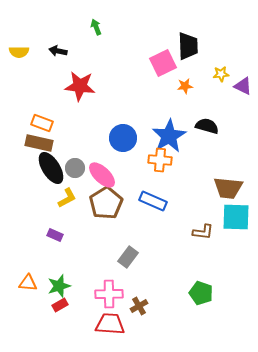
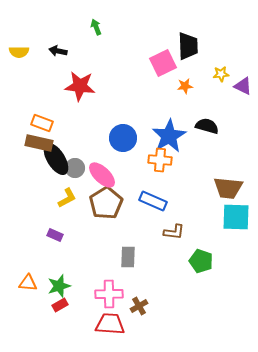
black ellipse: moved 5 px right, 9 px up
brown L-shape: moved 29 px left
gray rectangle: rotated 35 degrees counterclockwise
green pentagon: moved 32 px up
